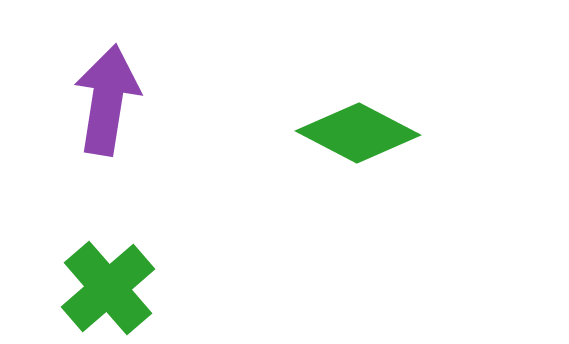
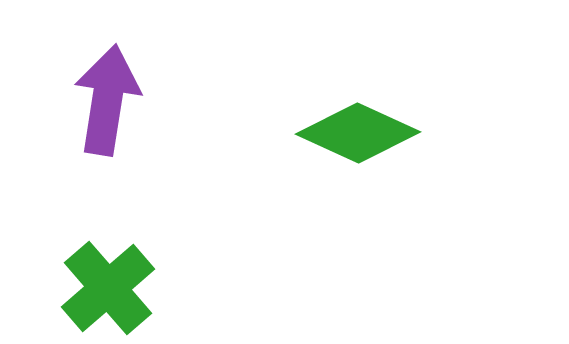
green diamond: rotated 3 degrees counterclockwise
